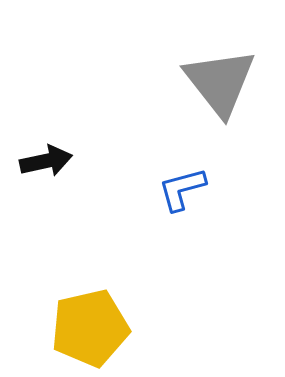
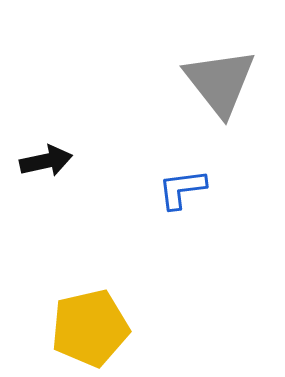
blue L-shape: rotated 8 degrees clockwise
